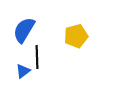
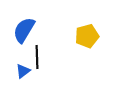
yellow pentagon: moved 11 px right
